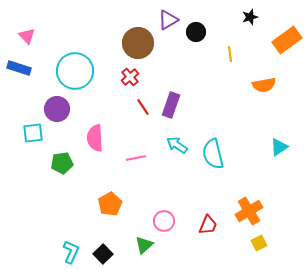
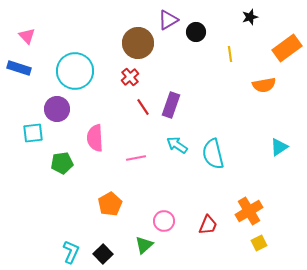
orange rectangle: moved 8 px down
